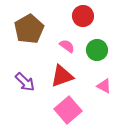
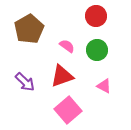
red circle: moved 13 px right
